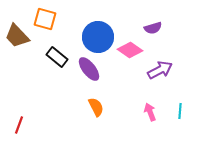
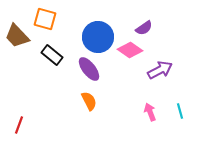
purple semicircle: moved 9 px left; rotated 18 degrees counterclockwise
black rectangle: moved 5 px left, 2 px up
orange semicircle: moved 7 px left, 6 px up
cyan line: rotated 21 degrees counterclockwise
